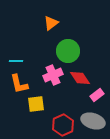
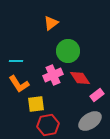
orange L-shape: rotated 20 degrees counterclockwise
gray ellipse: moved 3 px left; rotated 50 degrees counterclockwise
red hexagon: moved 15 px left; rotated 15 degrees clockwise
